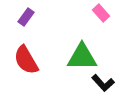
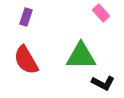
purple rectangle: rotated 18 degrees counterclockwise
green triangle: moved 1 px left, 1 px up
black L-shape: rotated 20 degrees counterclockwise
